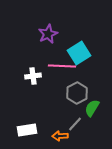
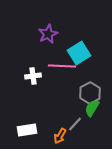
gray hexagon: moved 13 px right
orange arrow: rotated 56 degrees counterclockwise
